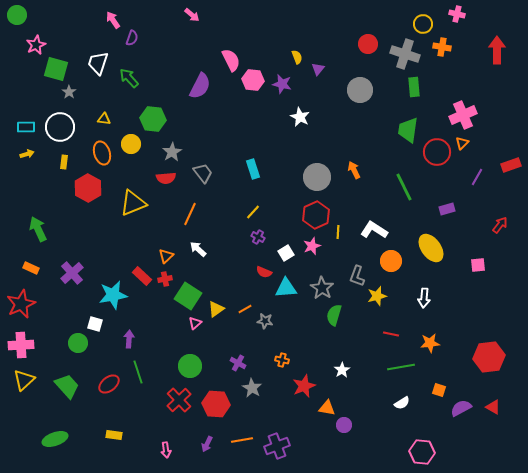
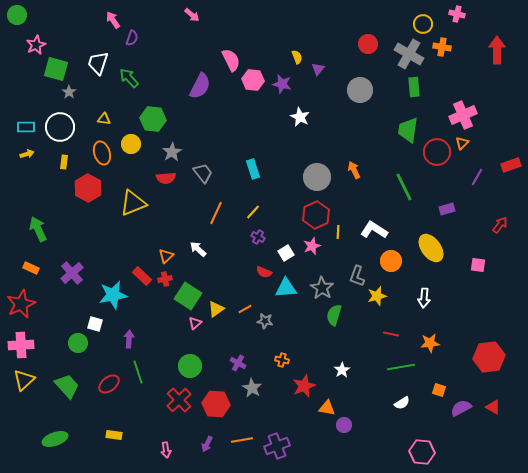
gray cross at (405, 54): moved 4 px right; rotated 12 degrees clockwise
orange line at (190, 214): moved 26 px right, 1 px up
pink square at (478, 265): rotated 14 degrees clockwise
